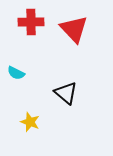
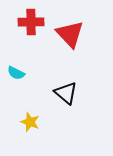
red triangle: moved 4 px left, 5 px down
